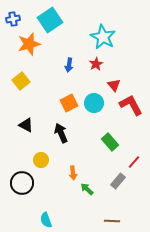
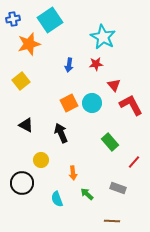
red star: rotated 24 degrees clockwise
cyan circle: moved 2 px left
gray rectangle: moved 7 px down; rotated 70 degrees clockwise
green arrow: moved 5 px down
cyan semicircle: moved 11 px right, 21 px up
